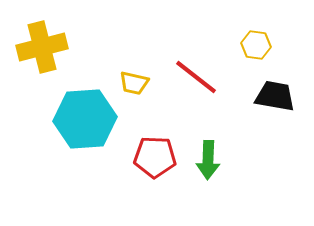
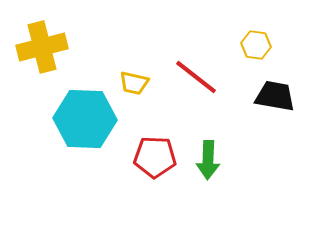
cyan hexagon: rotated 6 degrees clockwise
